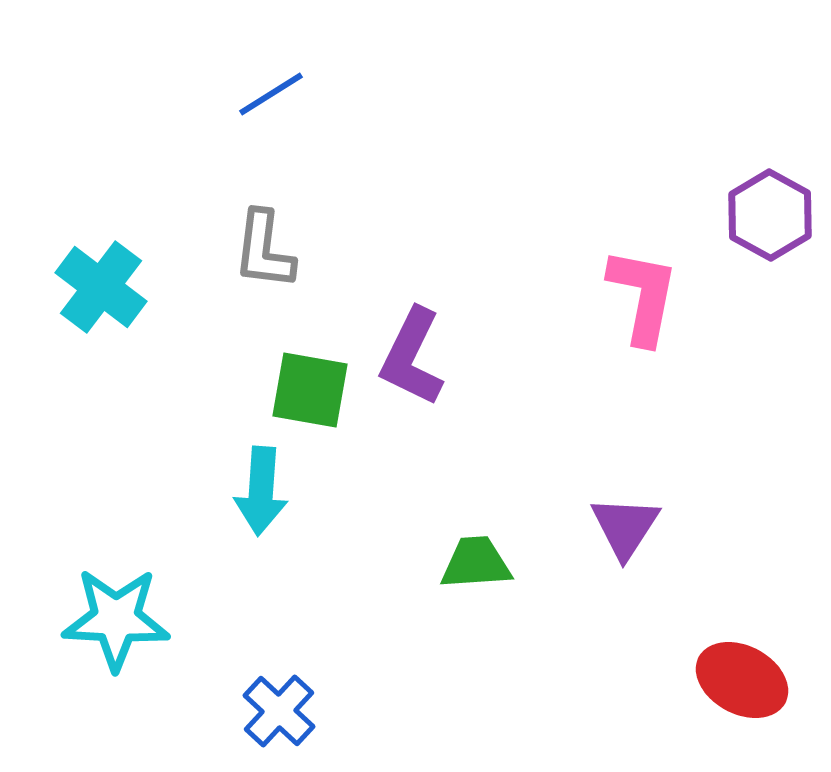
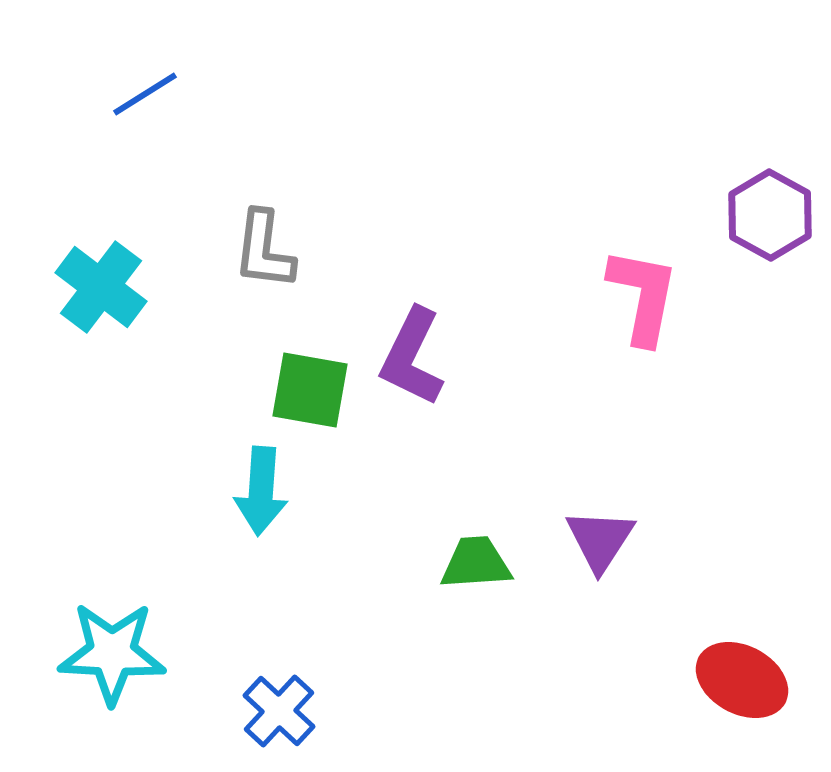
blue line: moved 126 px left
purple triangle: moved 25 px left, 13 px down
cyan star: moved 4 px left, 34 px down
